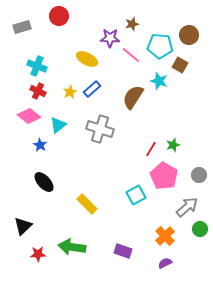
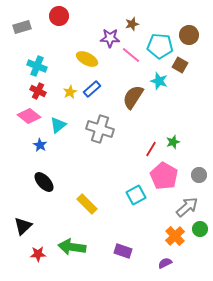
green star: moved 3 px up
orange cross: moved 10 px right
